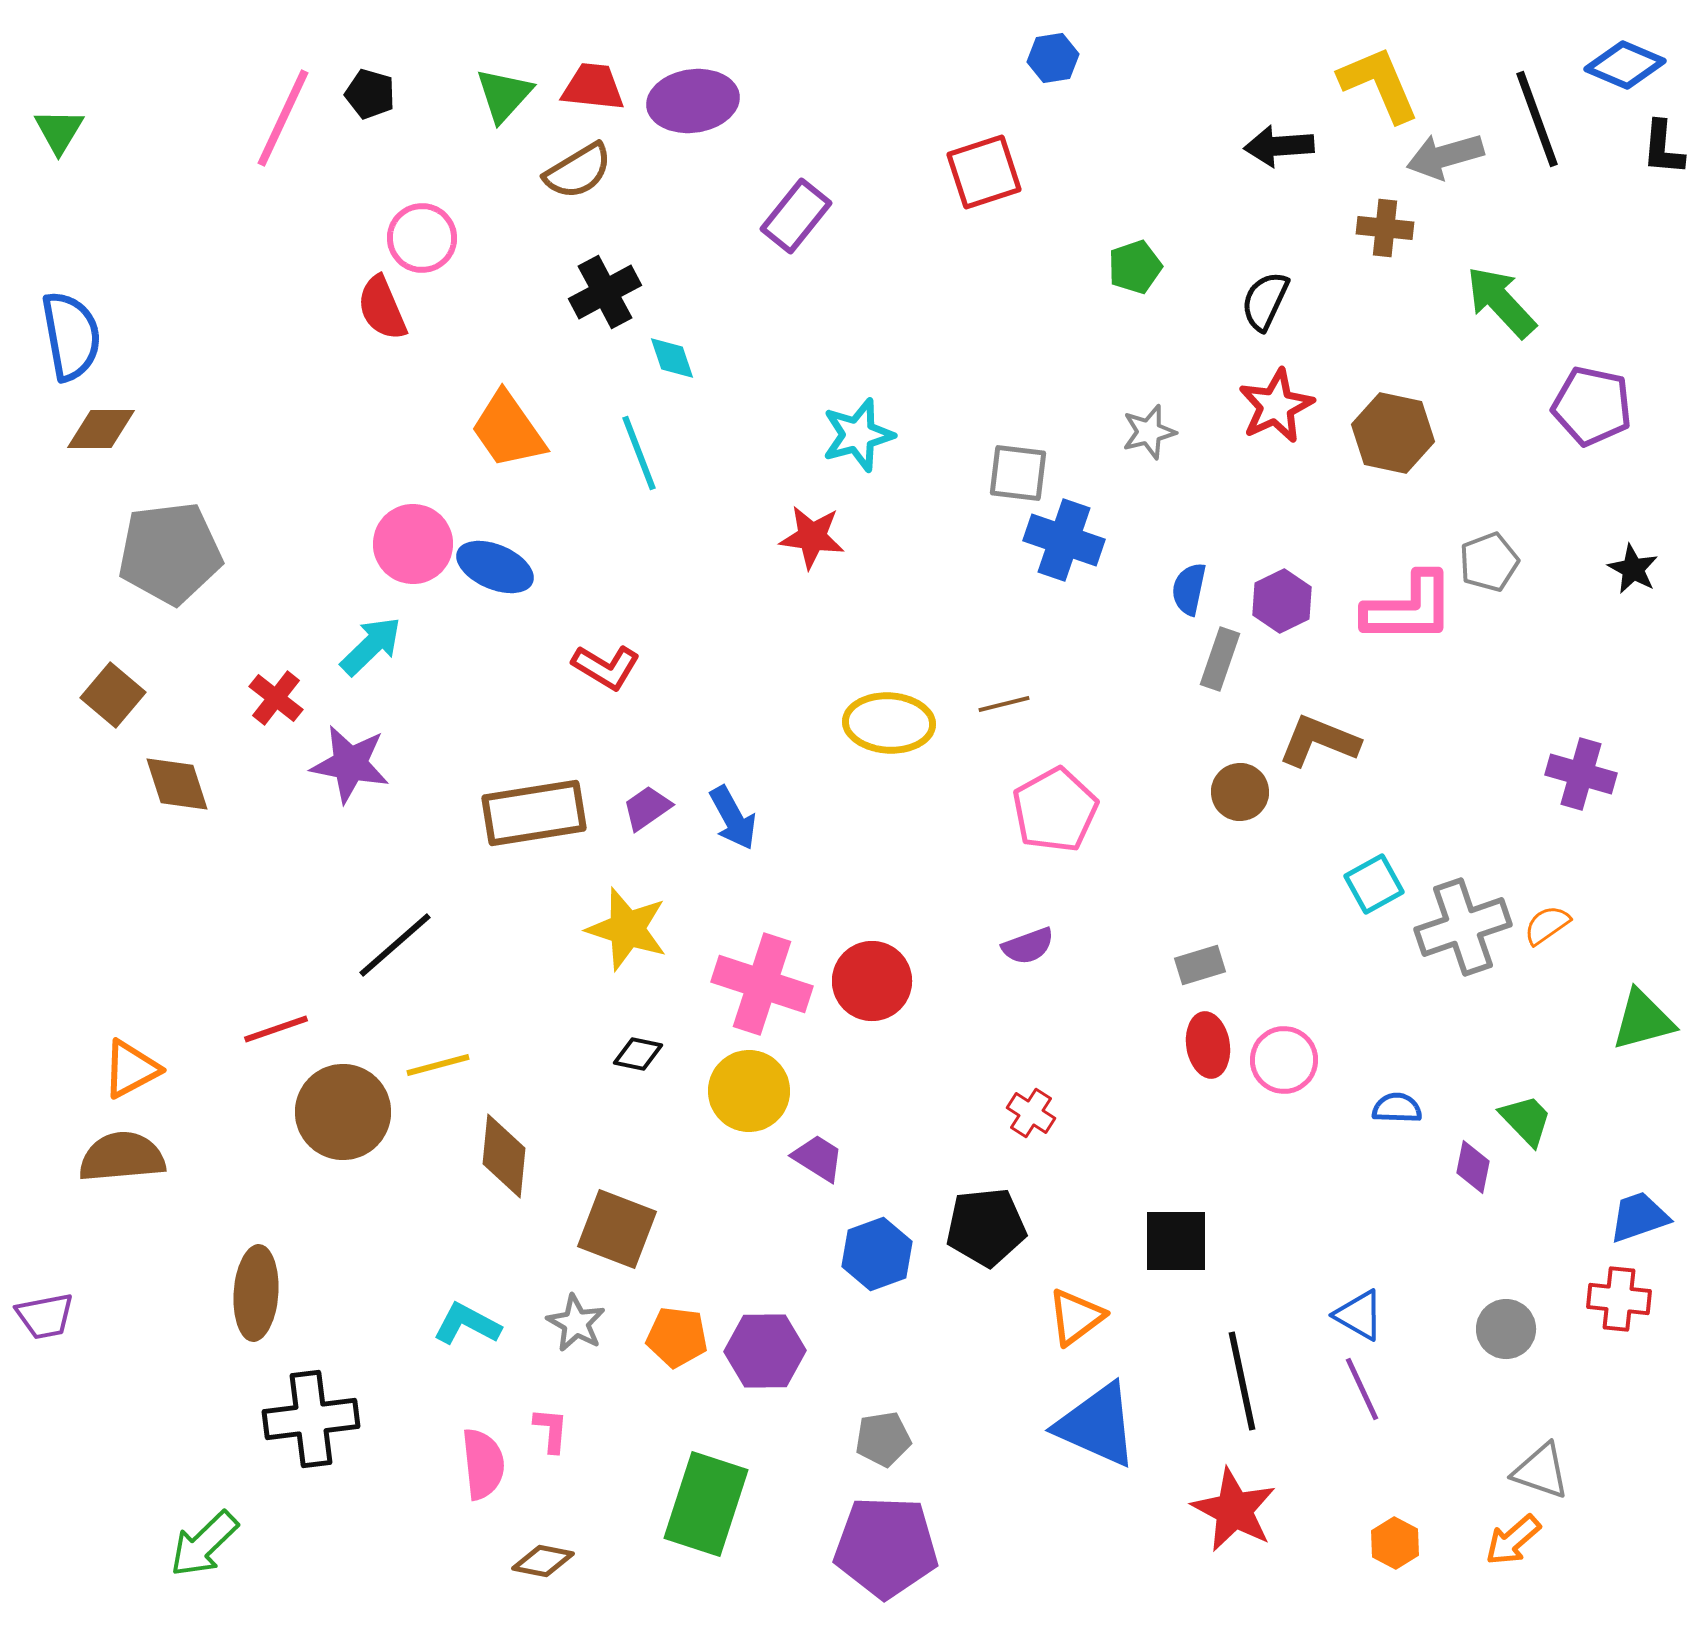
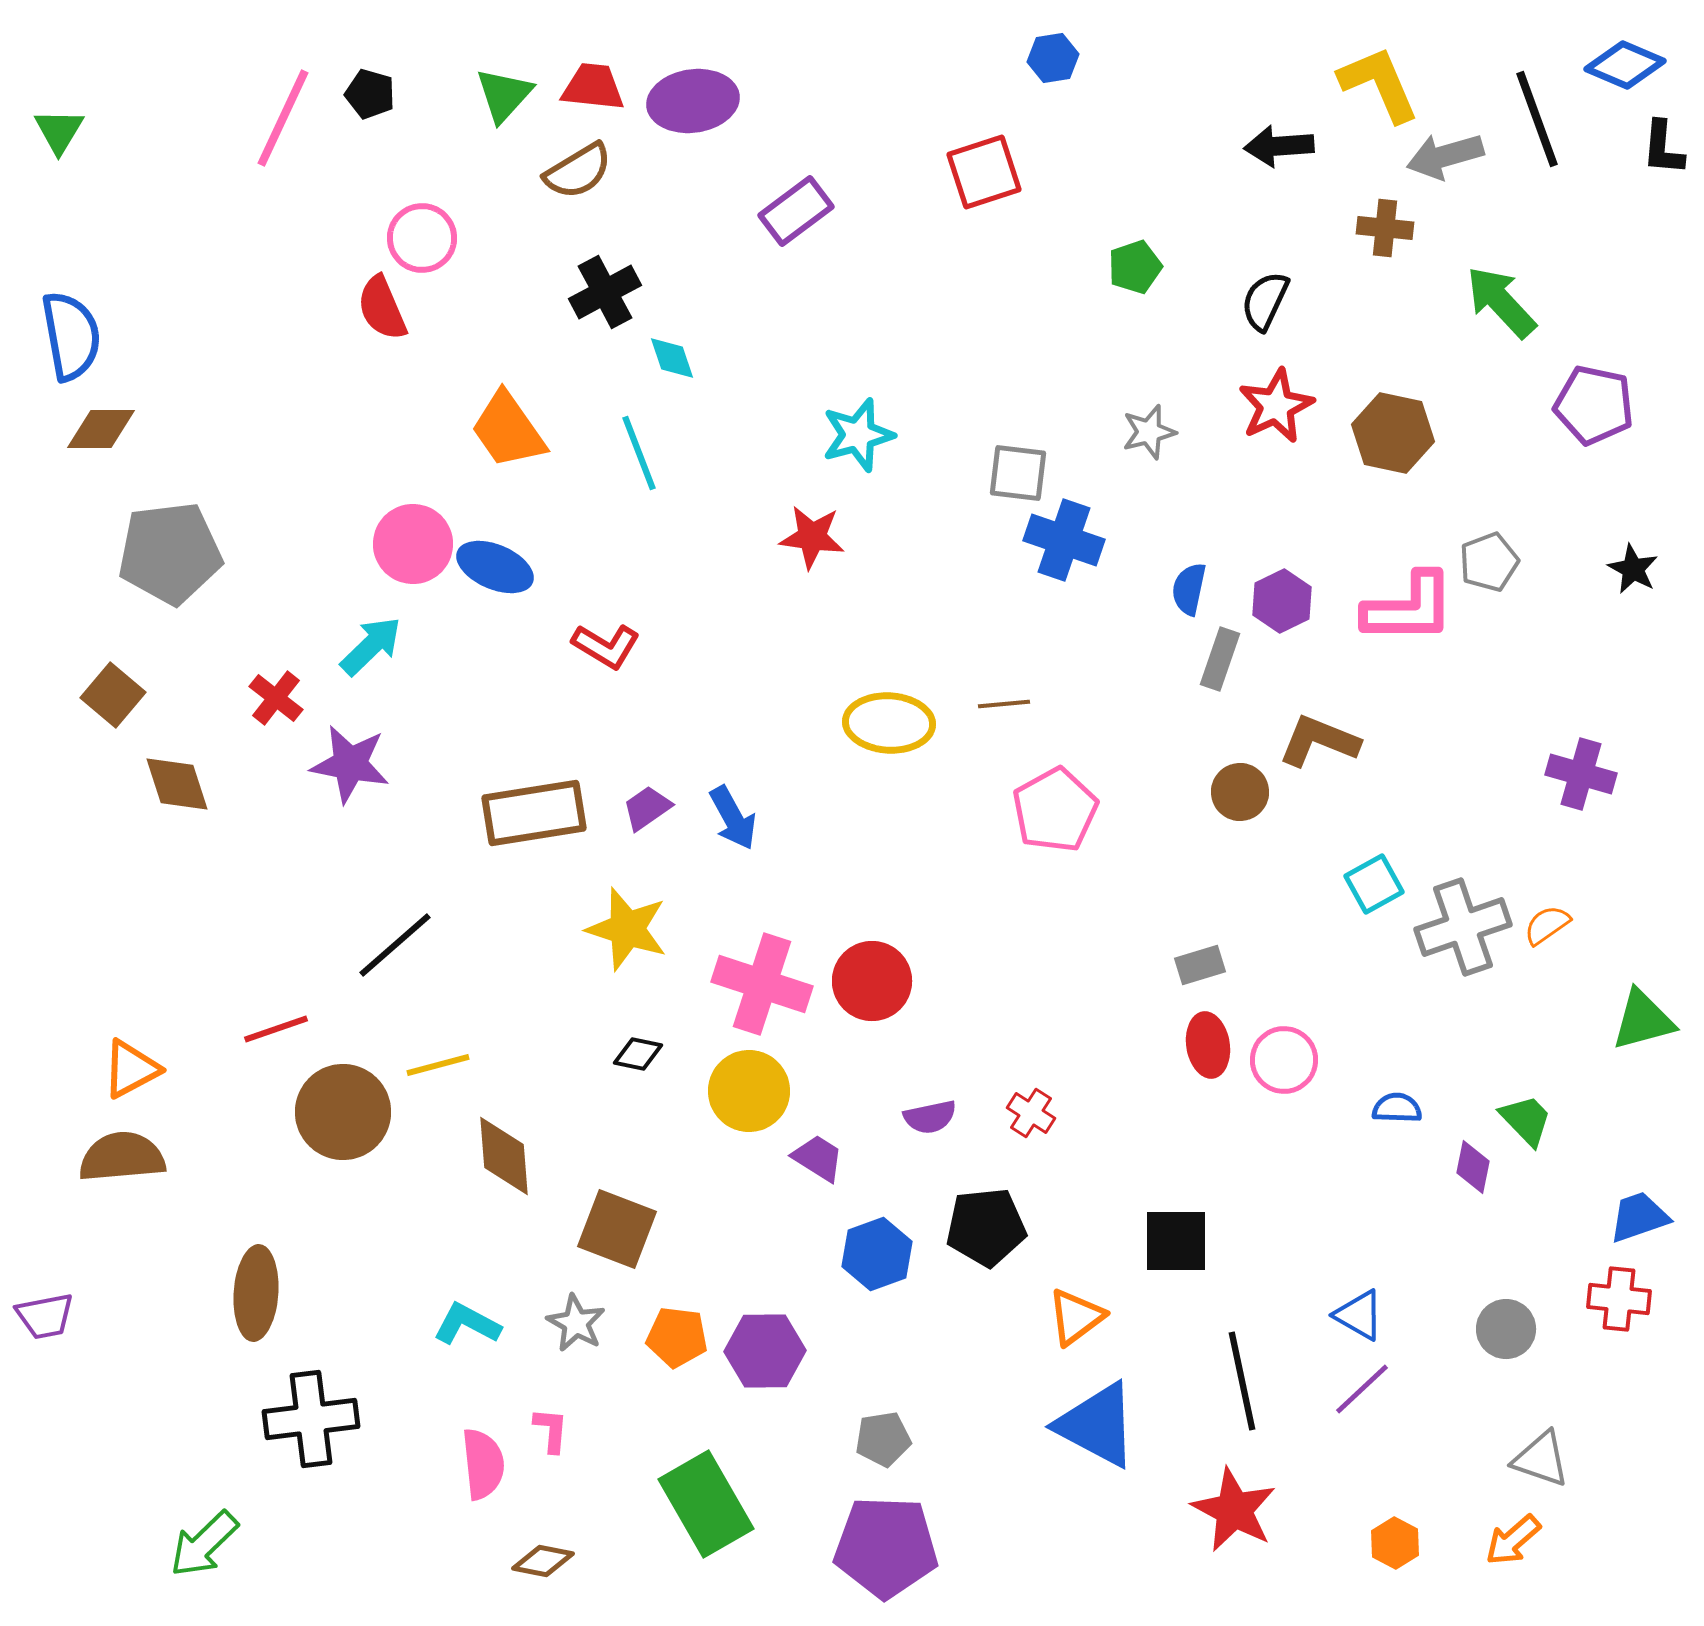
purple rectangle at (796, 216): moved 5 px up; rotated 14 degrees clockwise
purple pentagon at (1592, 406): moved 2 px right, 1 px up
red L-shape at (606, 667): moved 21 px up
brown line at (1004, 704): rotated 9 degrees clockwise
purple semicircle at (1028, 946): moved 98 px left, 171 px down; rotated 8 degrees clockwise
brown diamond at (504, 1156): rotated 10 degrees counterclockwise
purple line at (1362, 1389): rotated 72 degrees clockwise
blue triangle at (1097, 1425): rotated 4 degrees clockwise
gray triangle at (1541, 1471): moved 12 px up
green rectangle at (706, 1504): rotated 48 degrees counterclockwise
